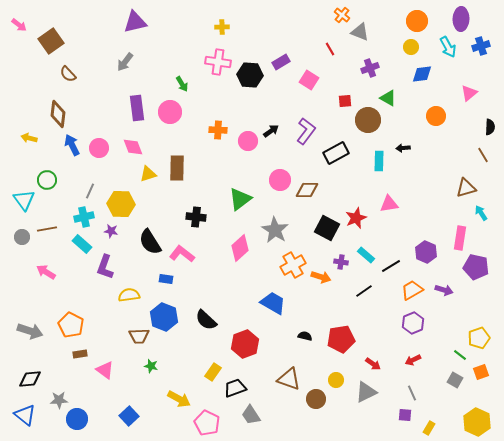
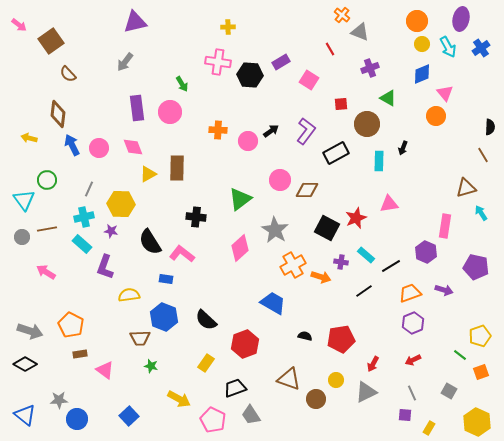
purple ellipse at (461, 19): rotated 10 degrees clockwise
yellow cross at (222, 27): moved 6 px right
blue cross at (481, 46): moved 2 px down; rotated 18 degrees counterclockwise
yellow circle at (411, 47): moved 11 px right, 3 px up
blue diamond at (422, 74): rotated 15 degrees counterclockwise
pink triangle at (469, 93): moved 24 px left; rotated 30 degrees counterclockwise
red square at (345, 101): moved 4 px left, 3 px down
brown circle at (368, 120): moved 1 px left, 4 px down
black arrow at (403, 148): rotated 64 degrees counterclockwise
yellow triangle at (148, 174): rotated 12 degrees counterclockwise
gray line at (90, 191): moved 1 px left, 2 px up
pink rectangle at (460, 238): moved 15 px left, 12 px up
orange trapezoid at (412, 290): moved 2 px left, 3 px down; rotated 10 degrees clockwise
brown trapezoid at (139, 336): moved 1 px right, 2 px down
yellow pentagon at (479, 338): moved 1 px right, 2 px up
red arrow at (373, 364): rotated 84 degrees clockwise
yellow rectangle at (213, 372): moved 7 px left, 9 px up
black diamond at (30, 379): moved 5 px left, 15 px up; rotated 35 degrees clockwise
gray square at (455, 380): moved 6 px left, 11 px down
pink pentagon at (207, 423): moved 6 px right, 3 px up
